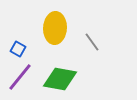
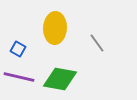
gray line: moved 5 px right, 1 px down
purple line: moved 1 px left; rotated 64 degrees clockwise
